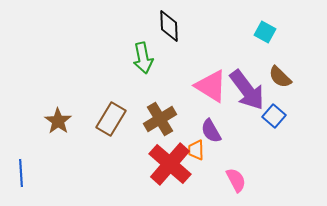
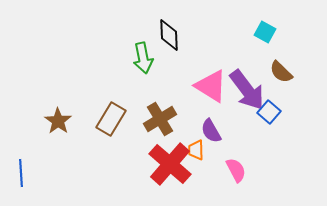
black diamond: moved 9 px down
brown semicircle: moved 1 px right, 5 px up
blue square: moved 5 px left, 4 px up
pink semicircle: moved 10 px up
